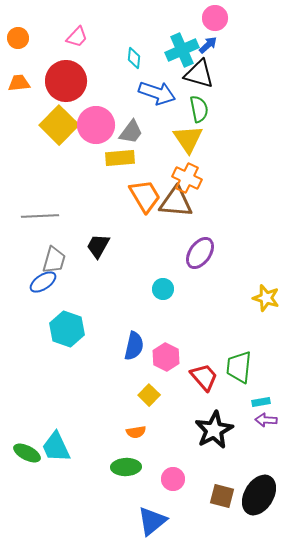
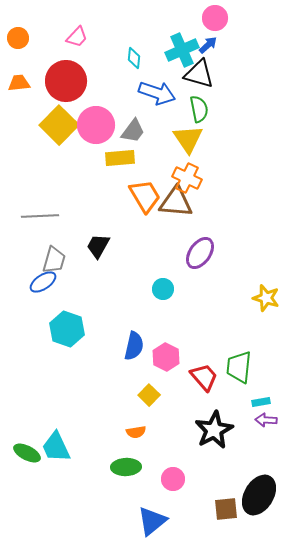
gray trapezoid at (131, 132): moved 2 px right, 1 px up
brown square at (222, 496): moved 4 px right, 13 px down; rotated 20 degrees counterclockwise
